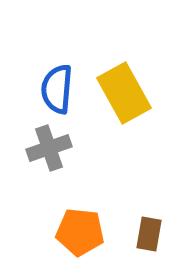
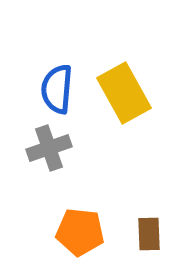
brown rectangle: rotated 12 degrees counterclockwise
